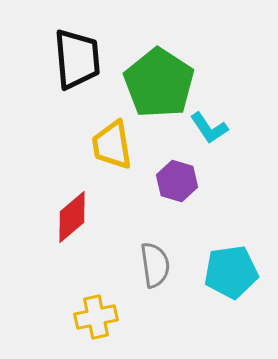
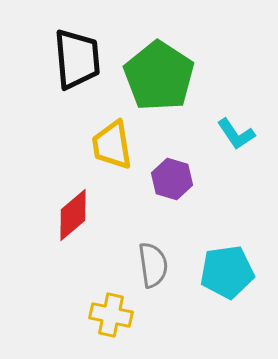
green pentagon: moved 7 px up
cyan L-shape: moved 27 px right, 6 px down
purple hexagon: moved 5 px left, 2 px up
red diamond: moved 1 px right, 2 px up
gray semicircle: moved 2 px left
cyan pentagon: moved 4 px left
yellow cross: moved 15 px right, 2 px up; rotated 24 degrees clockwise
